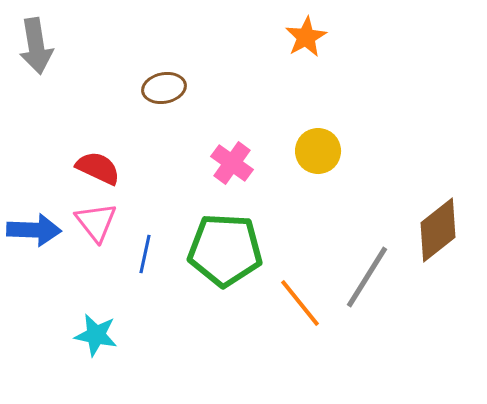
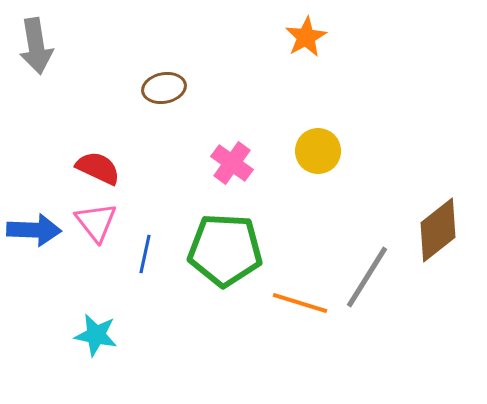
orange line: rotated 34 degrees counterclockwise
